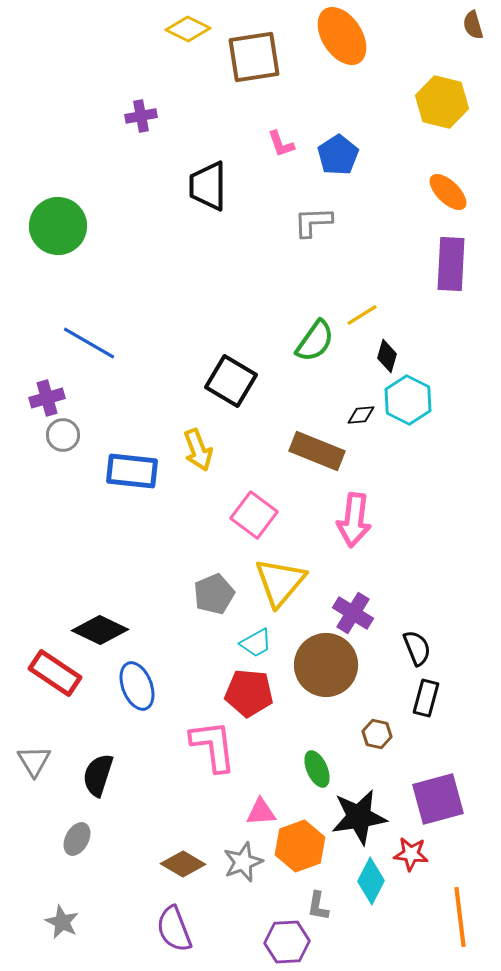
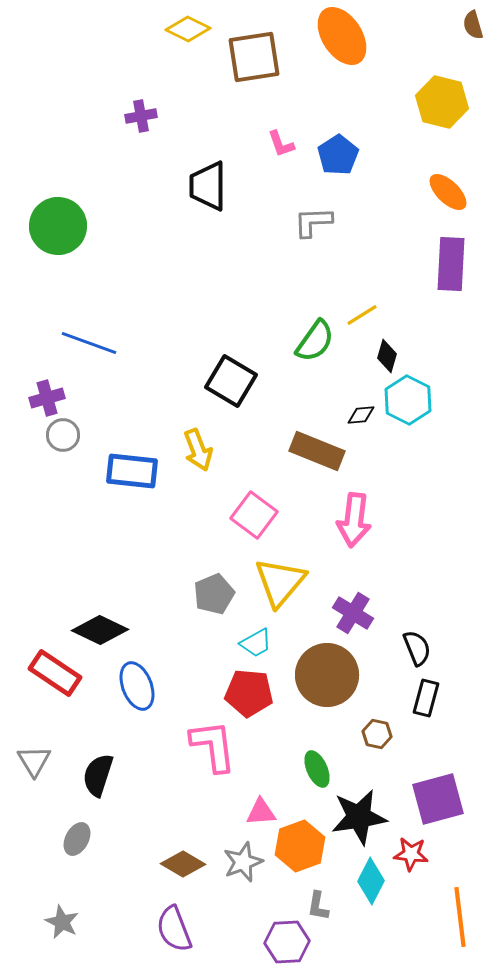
blue line at (89, 343): rotated 10 degrees counterclockwise
brown circle at (326, 665): moved 1 px right, 10 px down
